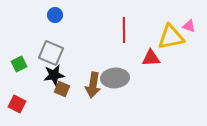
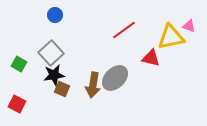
red line: rotated 55 degrees clockwise
gray square: rotated 25 degrees clockwise
red triangle: rotated 18 degrees clockwise
green square: rotated 35 degrees counterclockwise
gray ellipse: rotated 40 degrees counterclockwise
